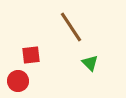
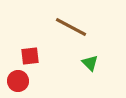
brown line: rotated 28 degrees counterclockwise
red square: moved 1 px left, 1 px down
